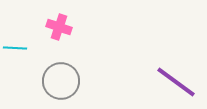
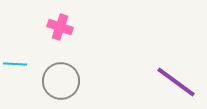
pink cross: moved 1 px right
cyan line: moved 16 px down
